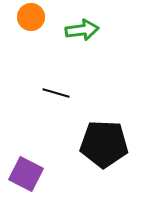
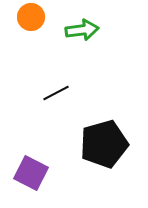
black line: rotated 44 degrees counterclockwise
black pentagon: rotated 18 degrees counterclockwise
purple square: moved 5 px right, 1 px up
